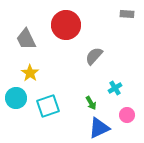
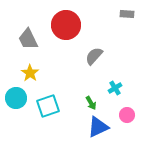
gray trapezoid: moved 2 px right
blue triangle: moved 1 px left, 1 px up
